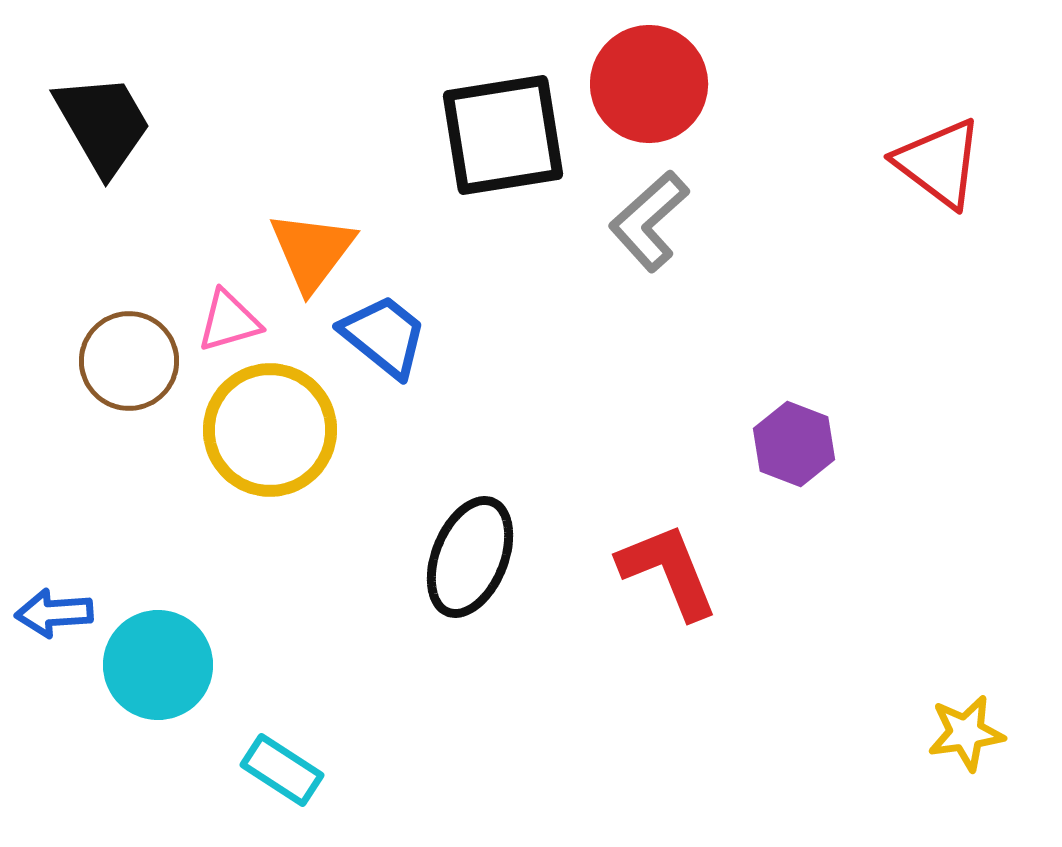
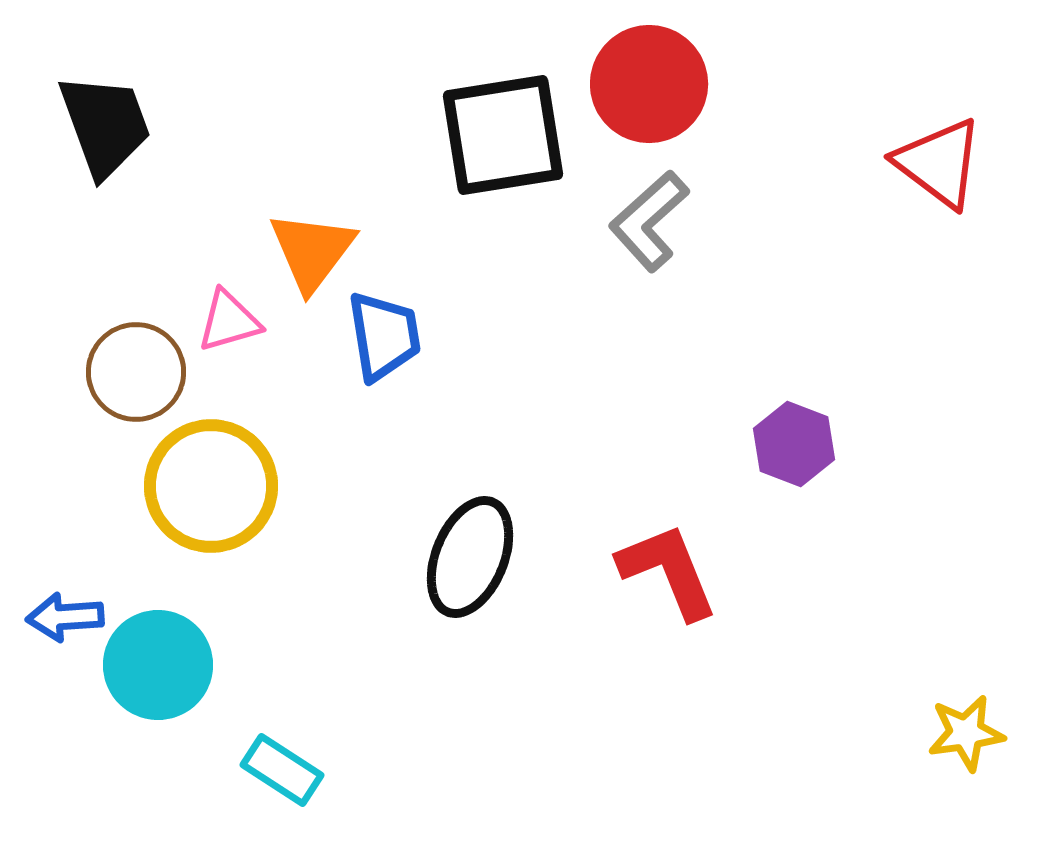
black trapezoid: moved 2 px right, 1 px down; rotated 10 degrees clockwise
blue trapezoid: rotated 42 degrees clockwise
brown circle: moved 7 px right, 11 px down
yellow circle: moved 59 px left, 56 px down
blue arrow: moved 11 px right, 4 px down
